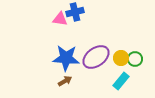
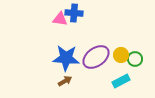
blue cross: moved 1 px left, 1 px down; rotated 18 degrees clockwise
yellow circle: moved 3 px up
cyan rectangle: rotated 24 degrees clockwise
